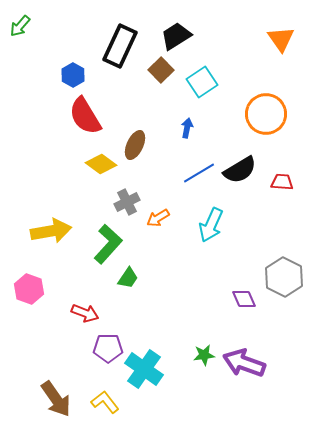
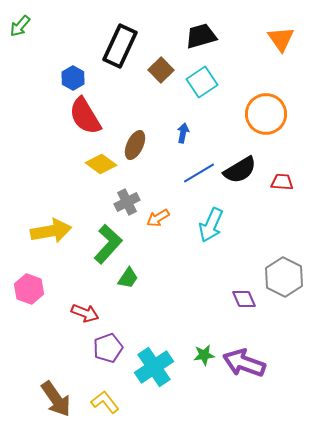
black trapezoid: moved 25 px right; rotated 16 degrees clockwise
blue hexagon: moved 3 px down
blue arrow: moved 4 px left, 5 px down
purple pentagon: rotated 20 degrees counterclockwise
cyan cross: moved 10 px right, 2 px up; rotated 21 degrees clockwise
